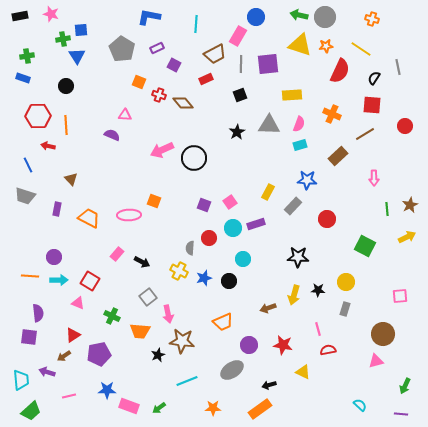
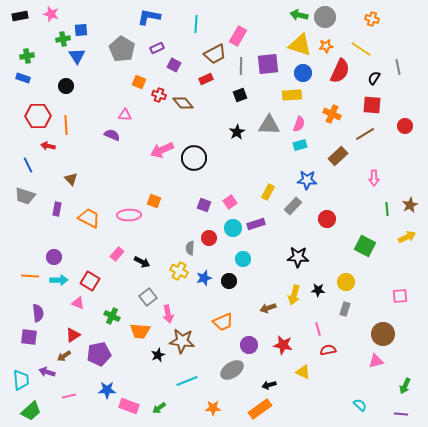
blue circle at (256, 17): moved 47 px right, 56 px down
gray line at (241, 64): moved 2 px down
